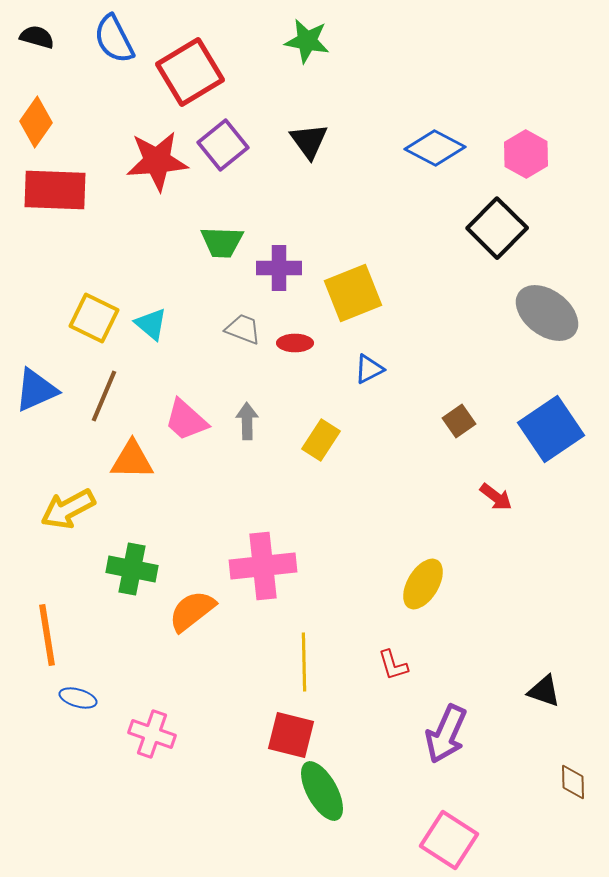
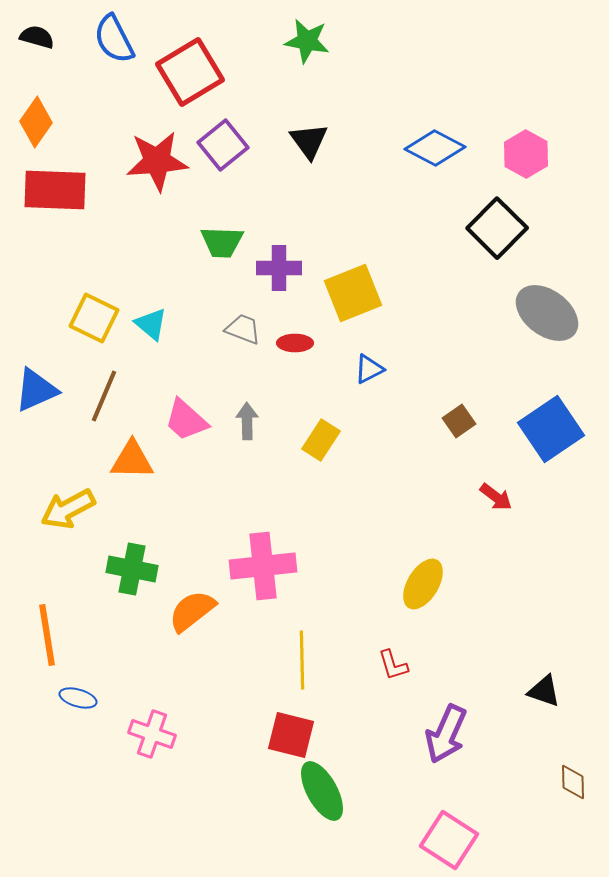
yellow line at (304, 662): moved 2 px left, 2 px up
